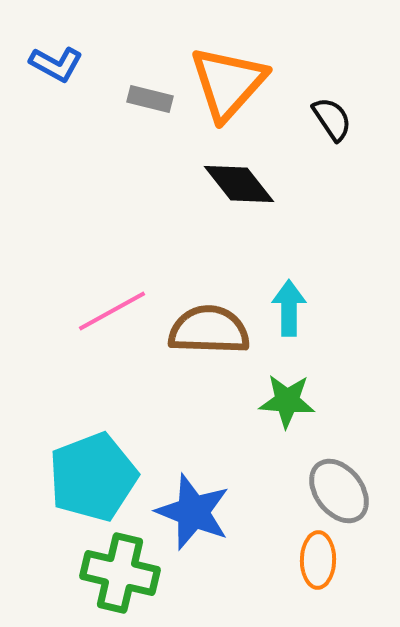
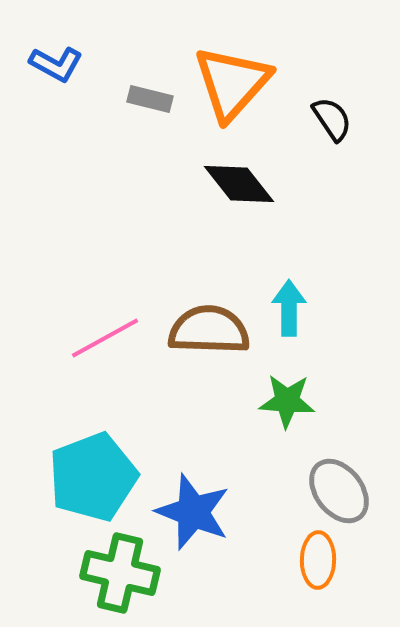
orange triangle: moved 4 px right
pink line: moved 7 px left, 27 px down
